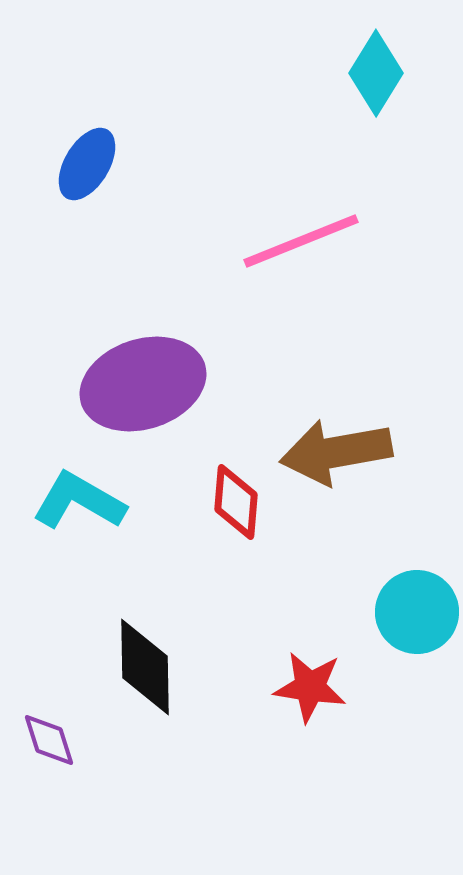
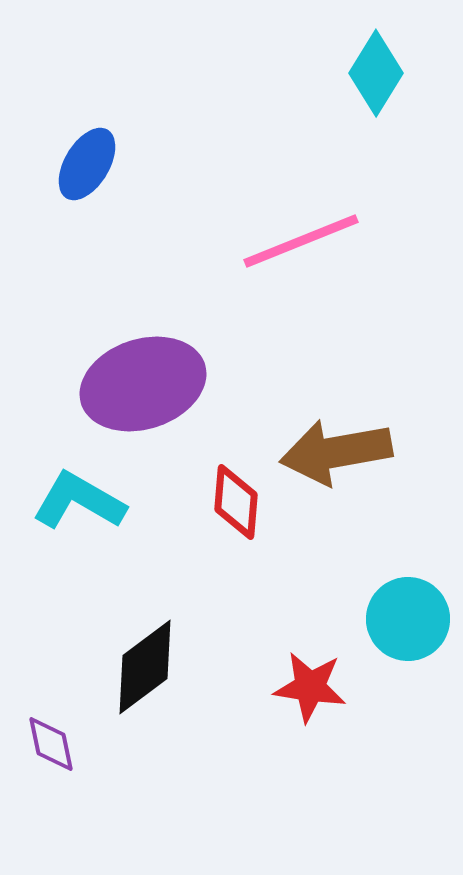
cyan circle: moved 9 px left, 7 px down
black diamond: rotated 54 degrees clockwise
purple diamond: moved 2 px right, 4 px down; rotated 6 degrees clockwise
